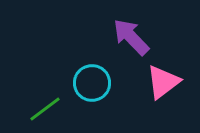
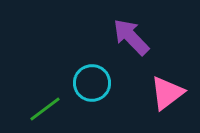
pink triangle: moved 4 px right, 11 px down
